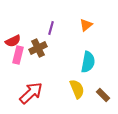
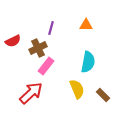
orange triangle: rotated 40 degrees clockwise
pink rectangle: moved 28 px right, 11 px down; rotated 24 degrees clockwise
